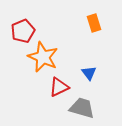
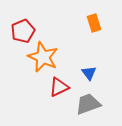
gray trapezoid: moved 6 px right, 4 px up; rotated 36 degrees counterclockwise
